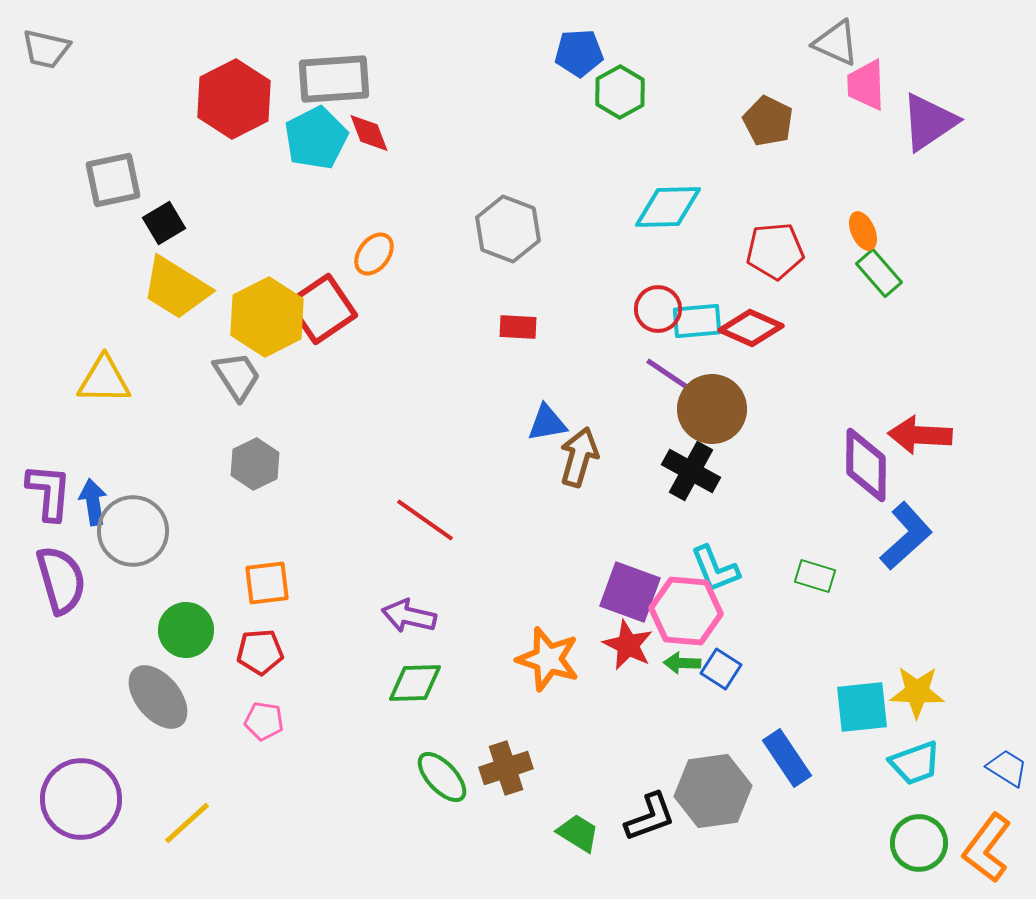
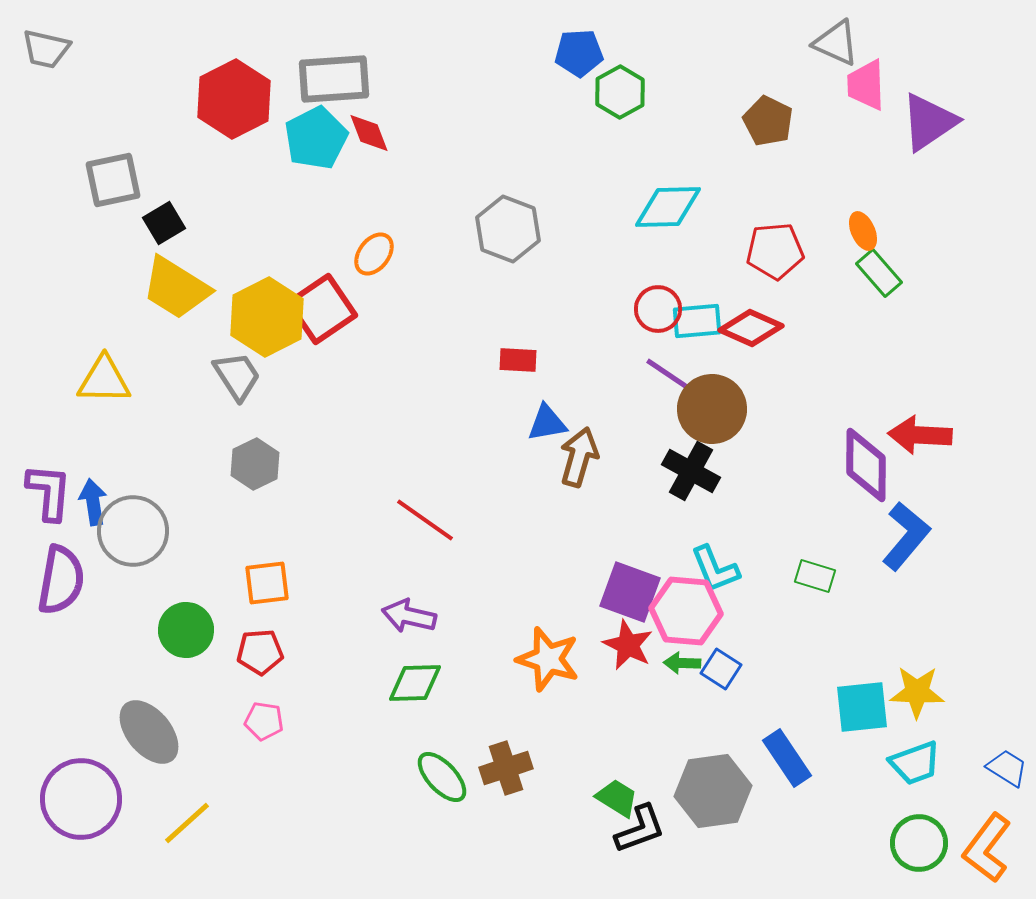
red rectangle at (518, 327): moved 33 px down
blue L-shape at (906, 536): rotated 8 degrees counterclockwise
purple semicircle at (61, 580): rotated 26 degrees clockwise
gray ellipse at (158, 697): moved 9 px left, 35 px down
black L-shape at (650, 817): moved 10 px left, 12 px down
green trapezoid at (578, 833): moved 39 px right, 35 px up
